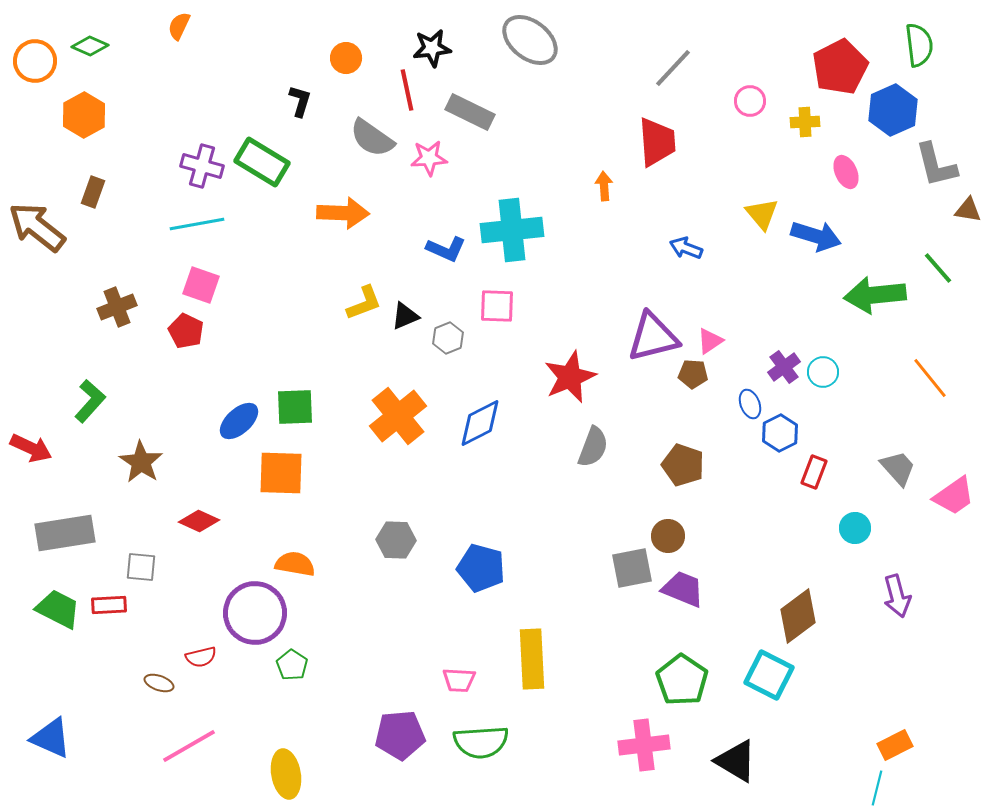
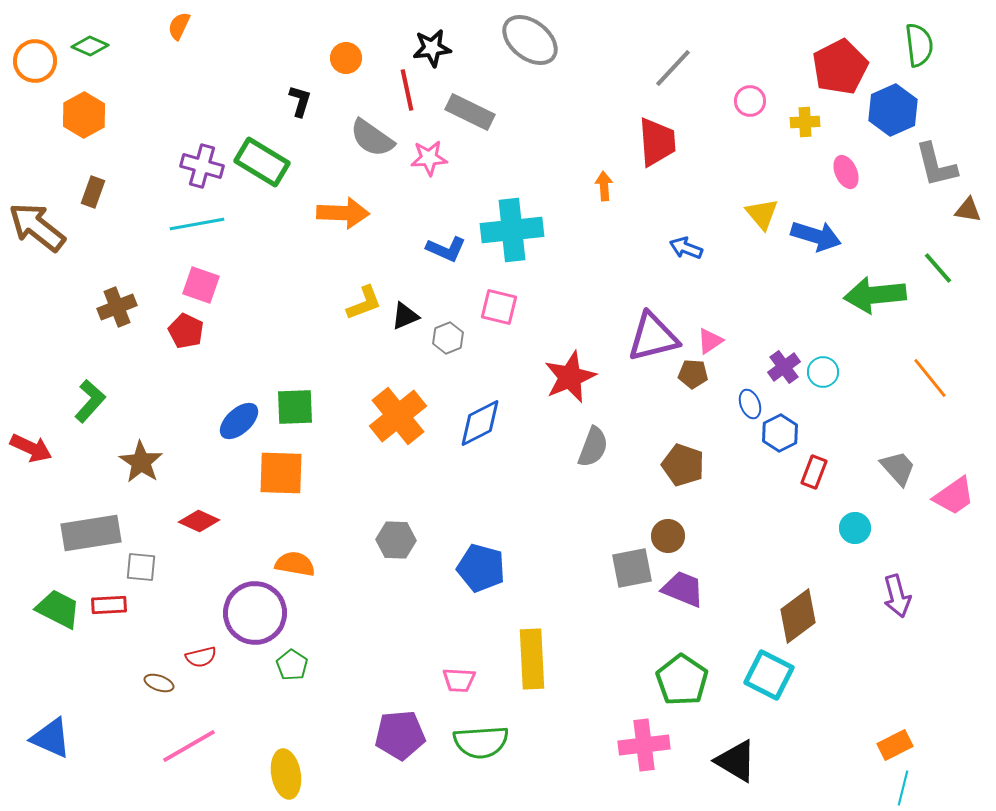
pink square at (497, 306): moved 2 px right, 1 px down; rotated 12 degrees clockwise
gray rectangle at (65, 533): moved 26 px right
cyan line at (877, 788): moved 26 px right
